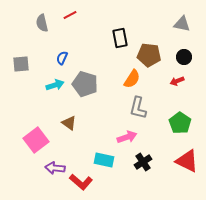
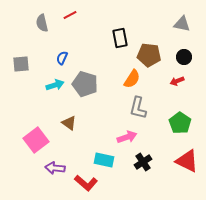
red L-shape: moved 5 px right, 1 px down
